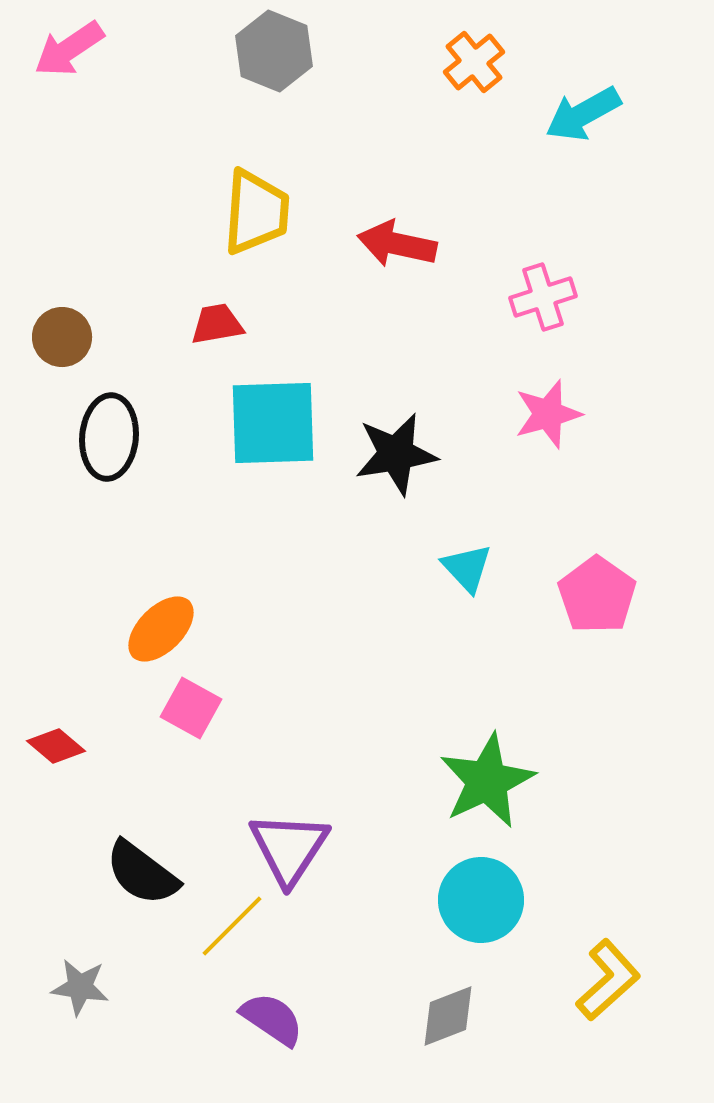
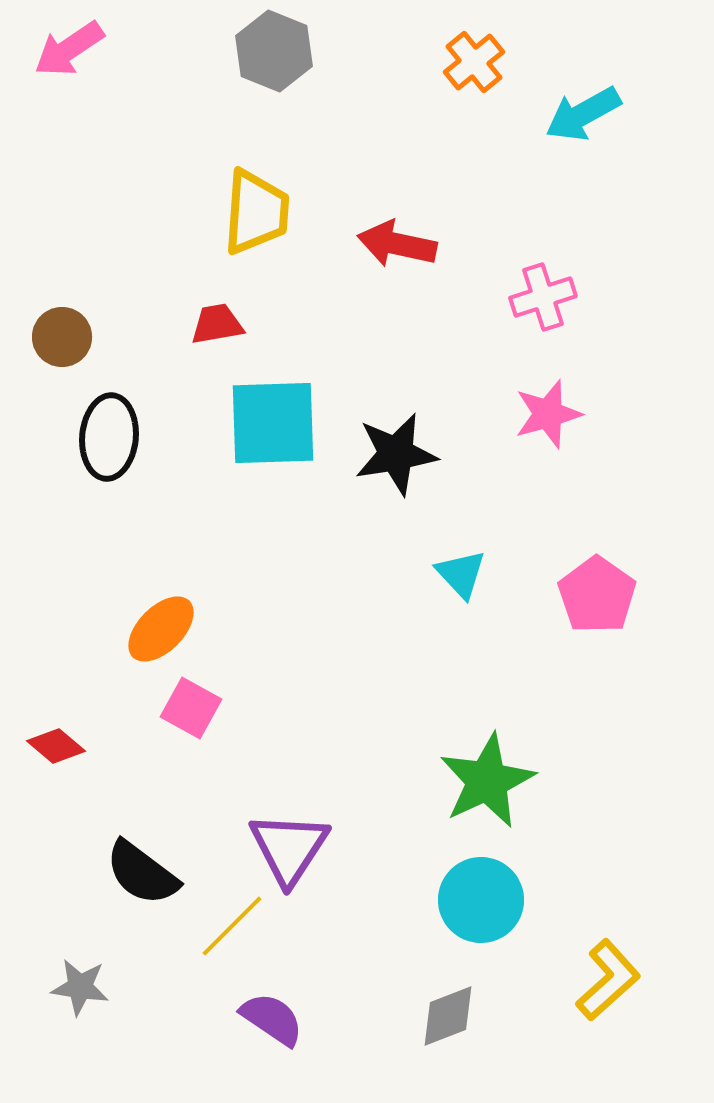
cyan triangle: moved 6 px left, 6 px down
